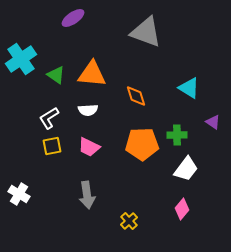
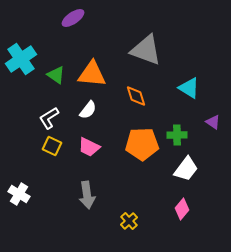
gray triangle: moved 18 px down
white semicircle: rotated 48 degrees counterclockwise
yellow square: rotated 36 degrees clockwise
